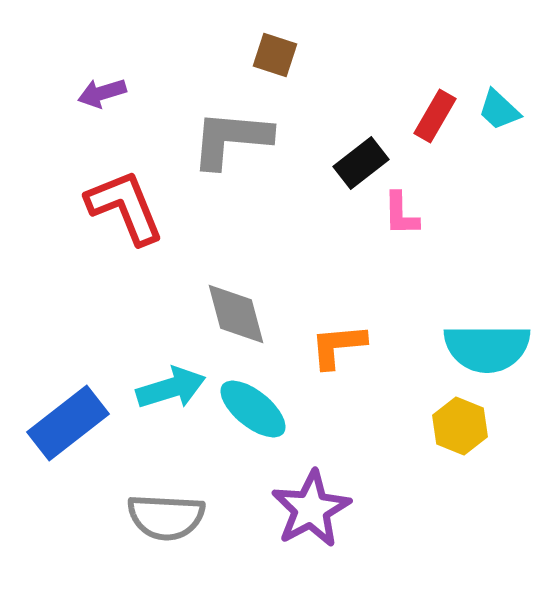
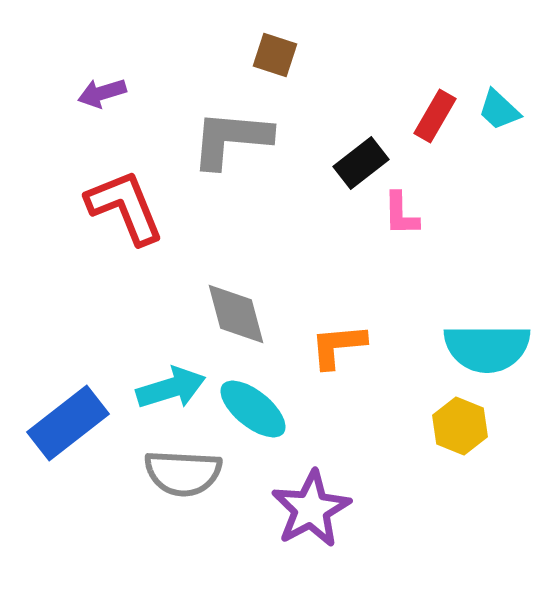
gray semicircle: moved 17 px right, 44 px up
